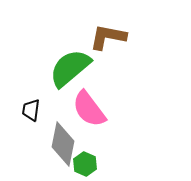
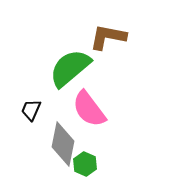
black trapezoid: rotated 15 degrees clockwise
